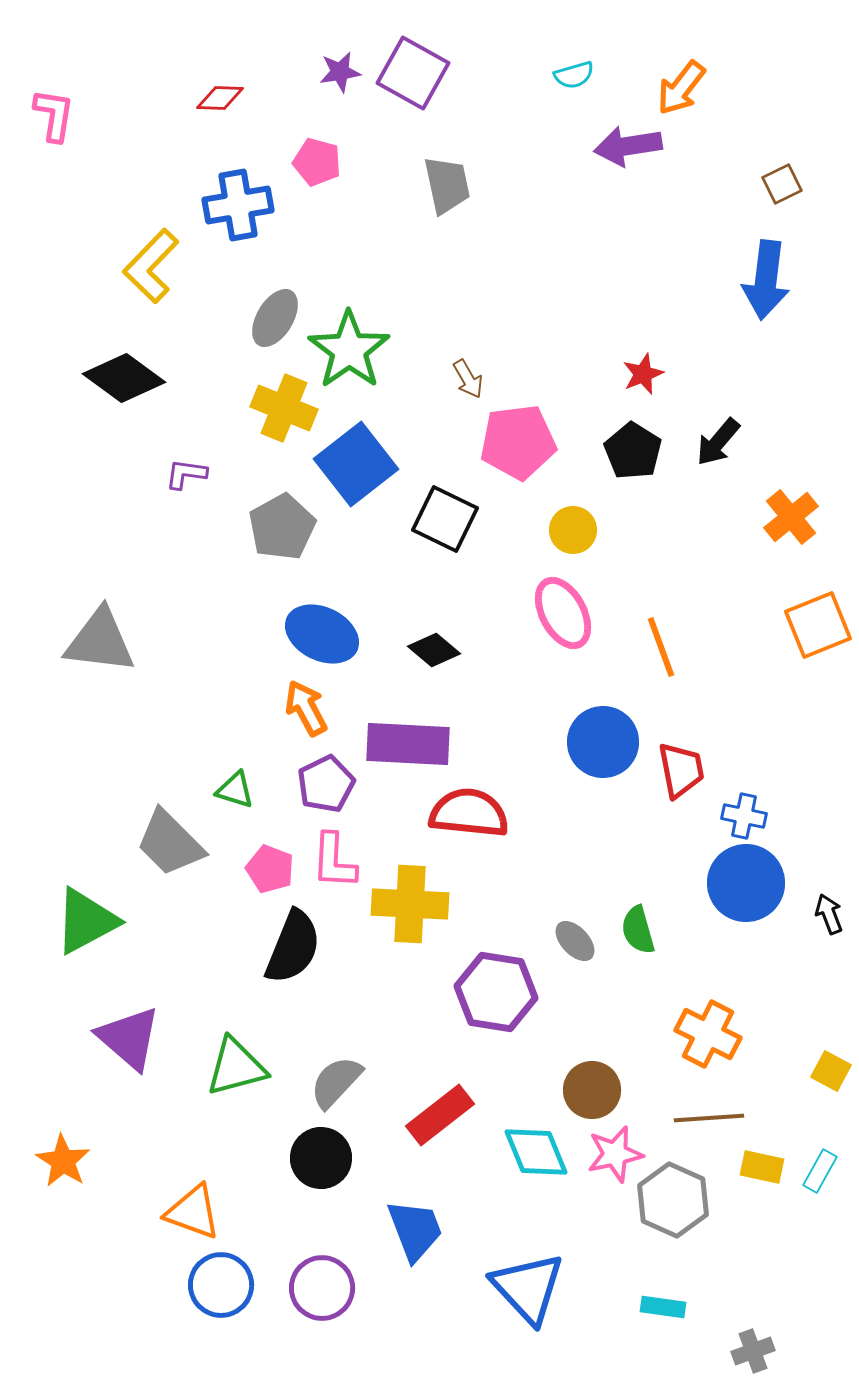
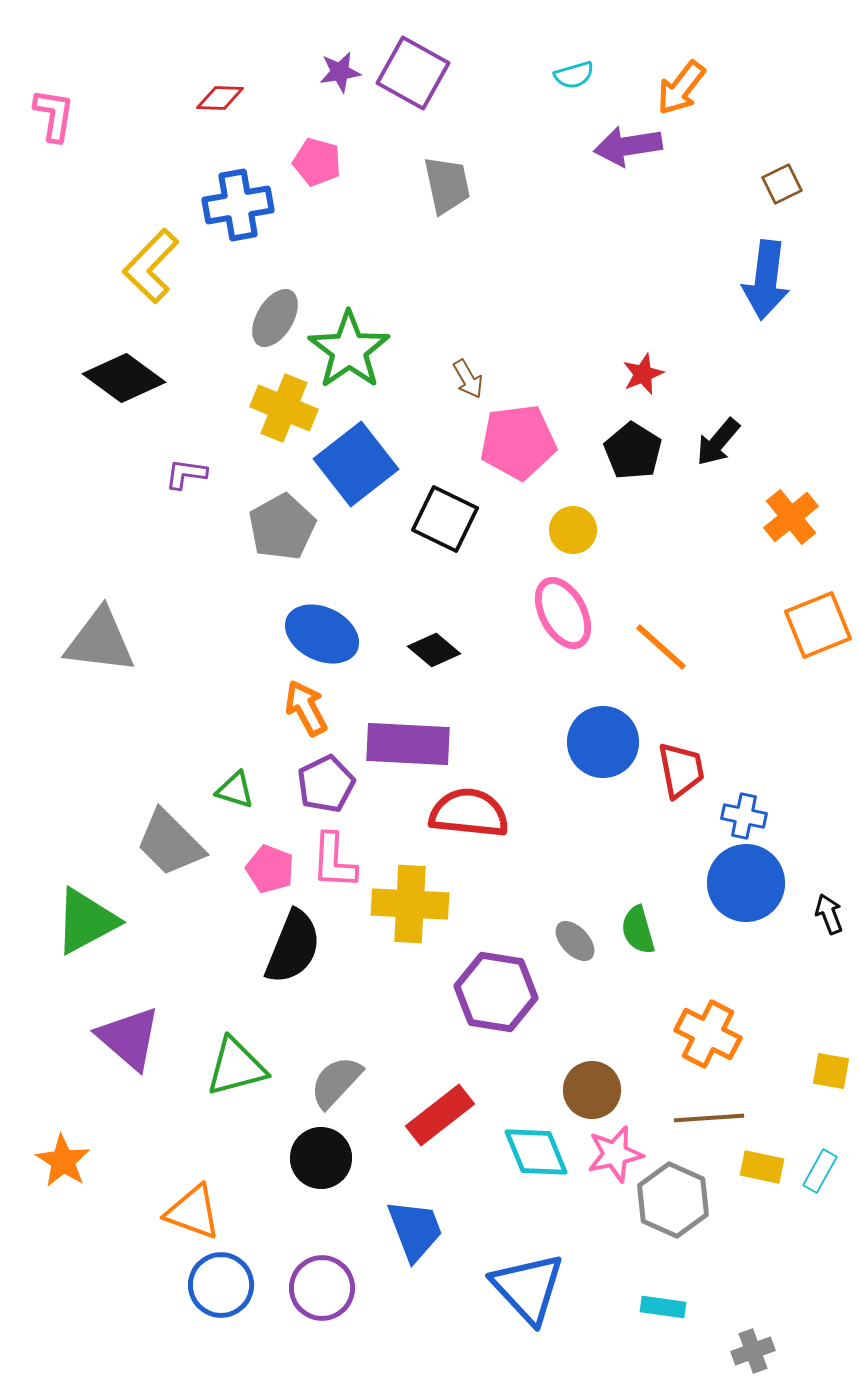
orange line at (661, 647): rotated 28 degrees counterclockwise
yellow square at (831, 1071): rotated 18 degrees counterclockwise
